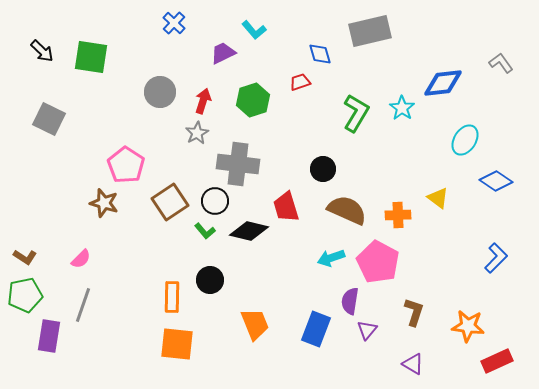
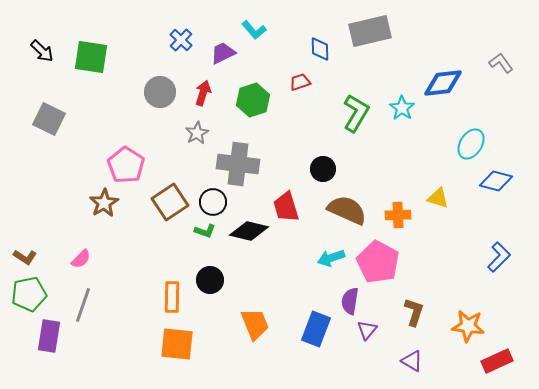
blue cross at (174, 23): moved 7 px right, 17 px down
blue diamond at (320, 54): moved 5 px up; rotated 15 degrees clockwise
red arrow at (203, 101): moved 8 px up
cyan ellipse at (465, 140): moved 6 px right, 4 px down
blue diamond at (496, 181): rotated 20 degrees counterclockwise
yellow triangle at (438, 198): rotated 20 degrees counterclockwise
black circle at (215, 201): moved 2 px left, 1 px down
brown star at (104, 203): rotated 24 degrees clockwise
green L-shape at (205, 231): rotated 30 degrees counterclockwise
blue L-shape at (496, 258): moved 3 px right, 1 px up
green pentagon at (25, 295): moved 4 px right, 1 px up
purple triangle at (413, 364): moved 1 px left, 3 px up
